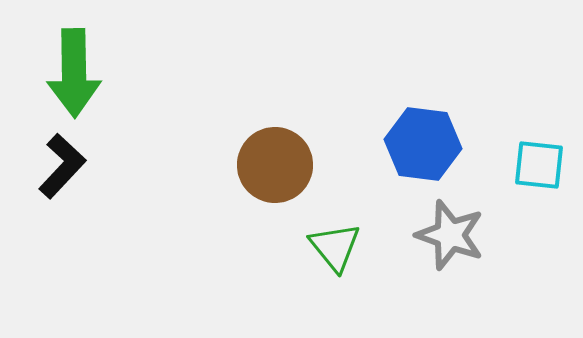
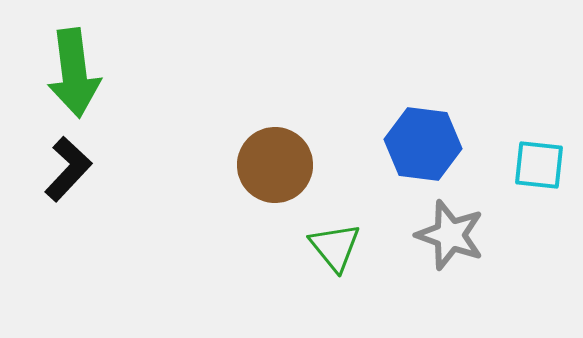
green arrow: rotated 6 degrees counterclockwise
black L-shape: moved 6 px right, 3 px down
